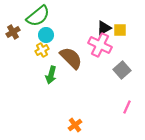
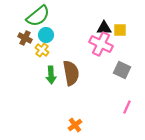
black triangle: rotated 28 degrees clockwise
brown cross: moved 12 px right, 6 px down; rotated 32 degrees counterclockwise
pink cross: moved 1 px right, 1 px up
yellow cross: rotated 24 degrees counterclockwise
brown semicircle: moved 15 px down; rotated 35 degrees clockwise
gray square: rotated 24 degrees counterclockwise
green arrow: rotated 18 degrees counterclockwise
